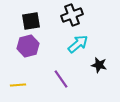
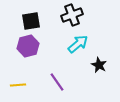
black star: rotated 14 degrees clockwise
purple line: moved 4 px left, 3 px down
